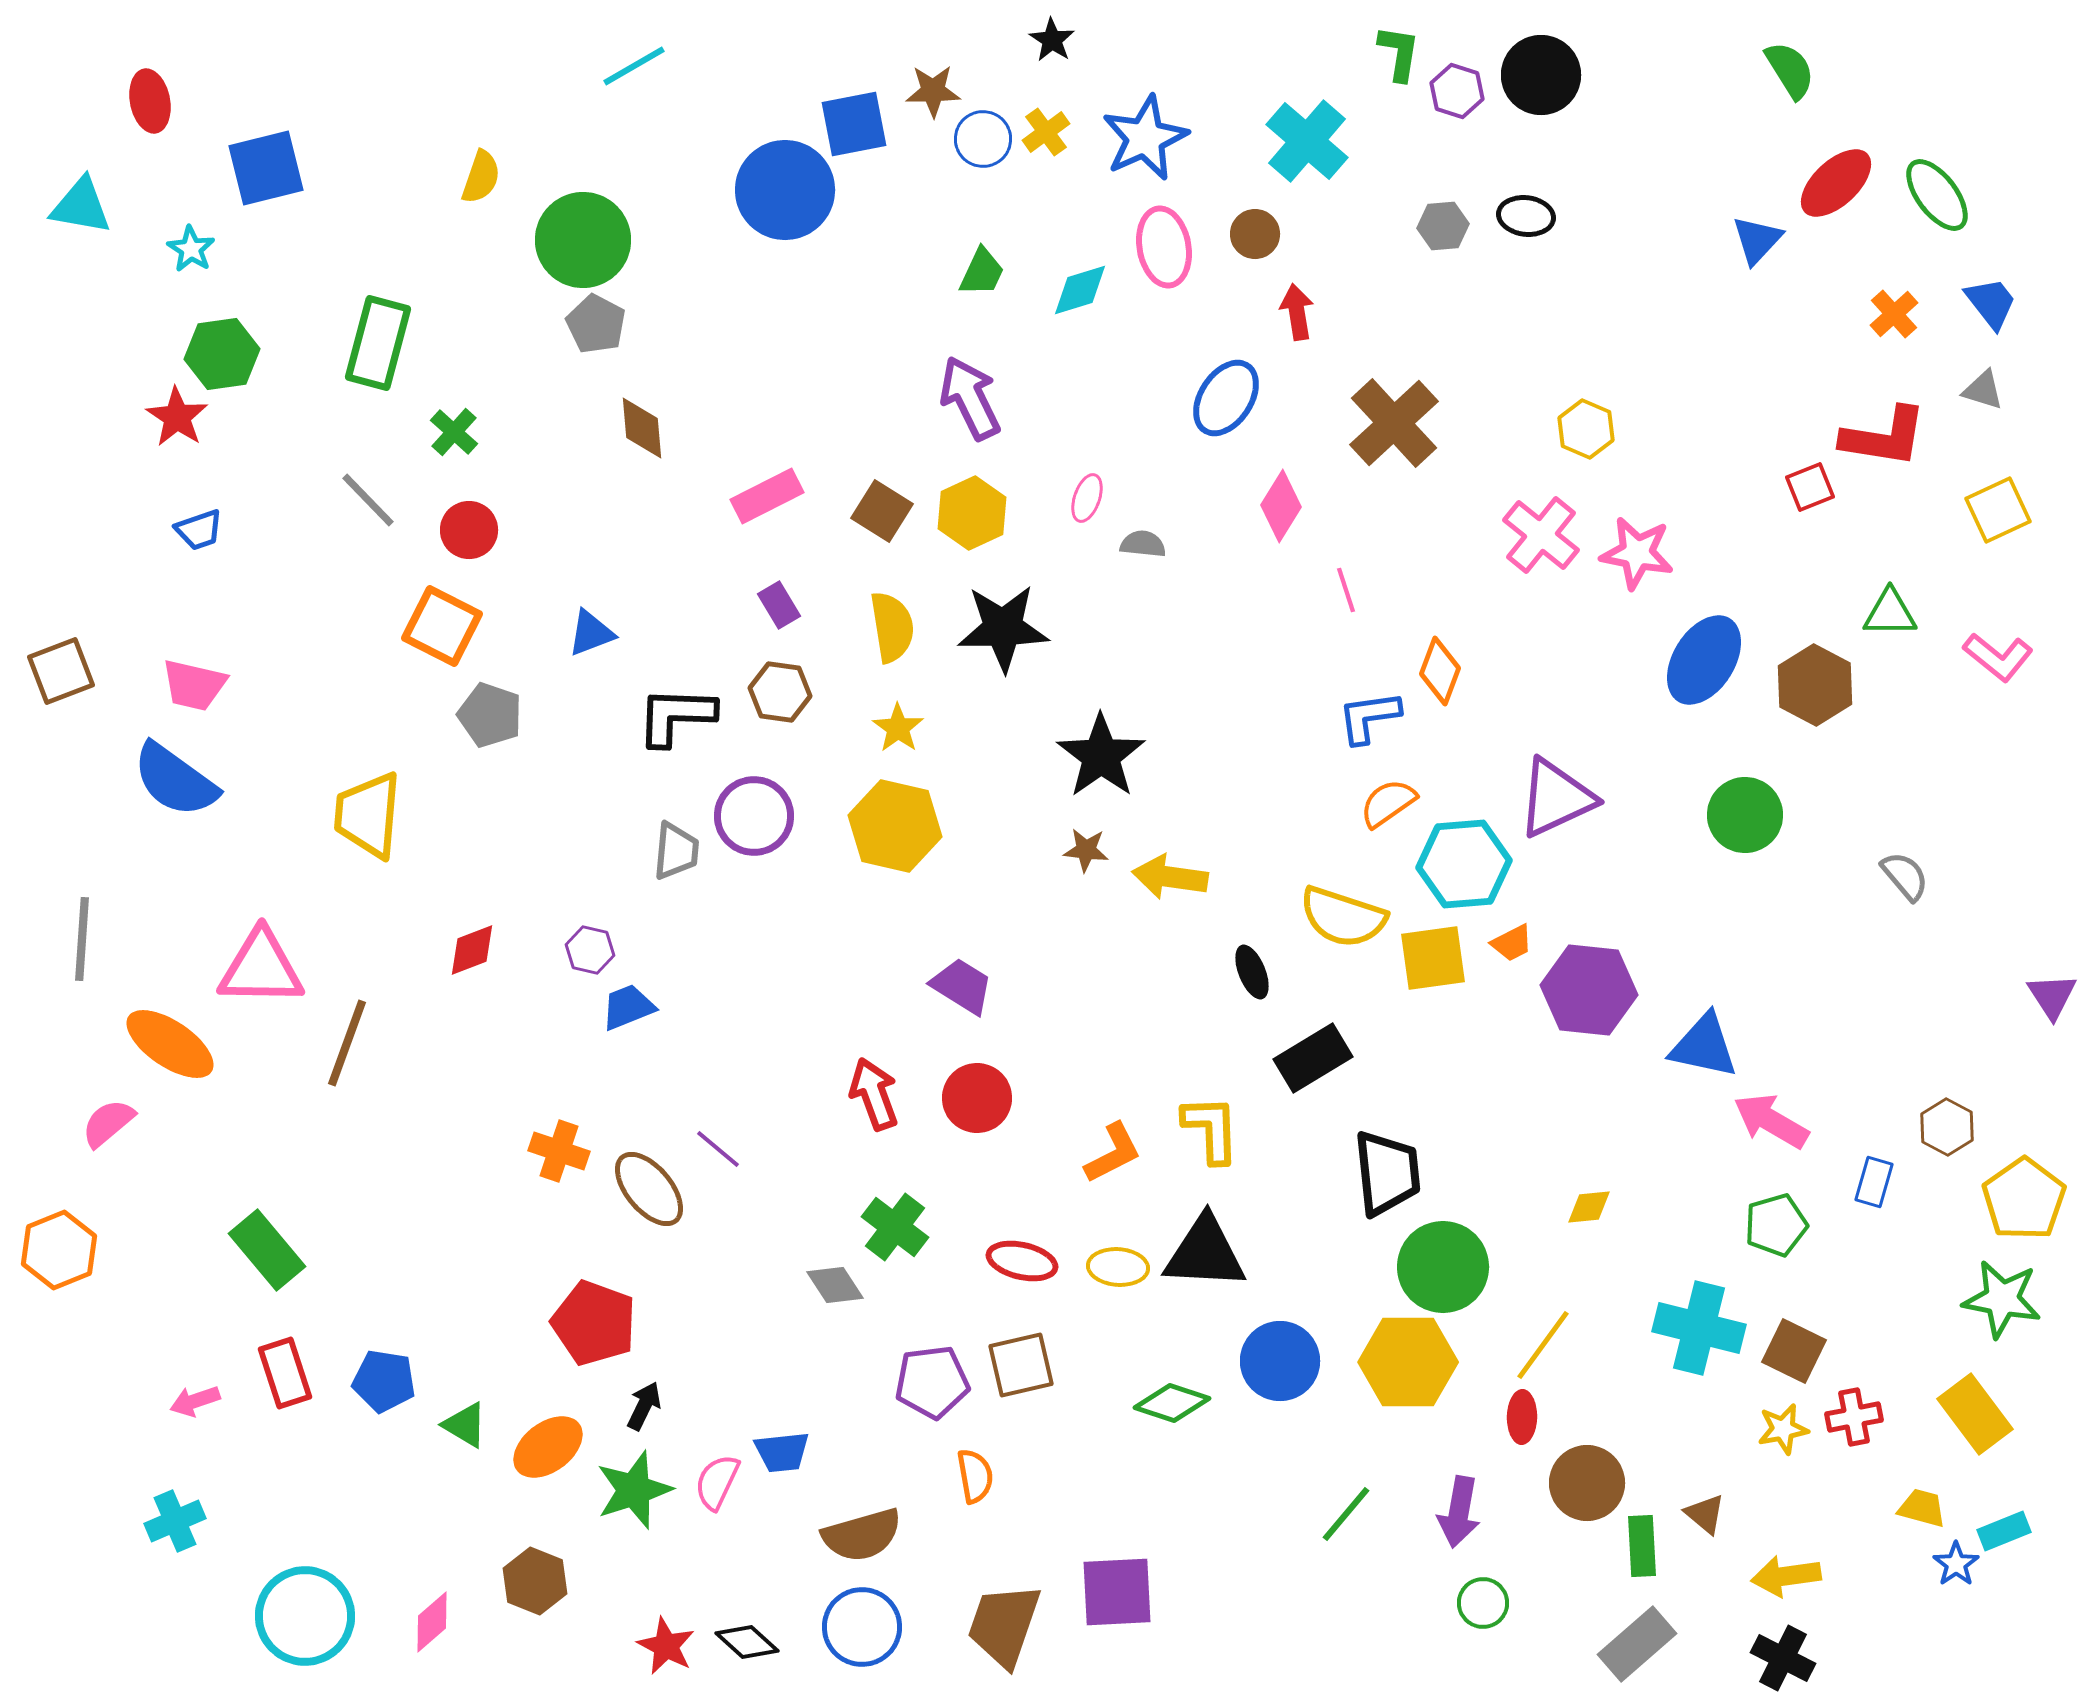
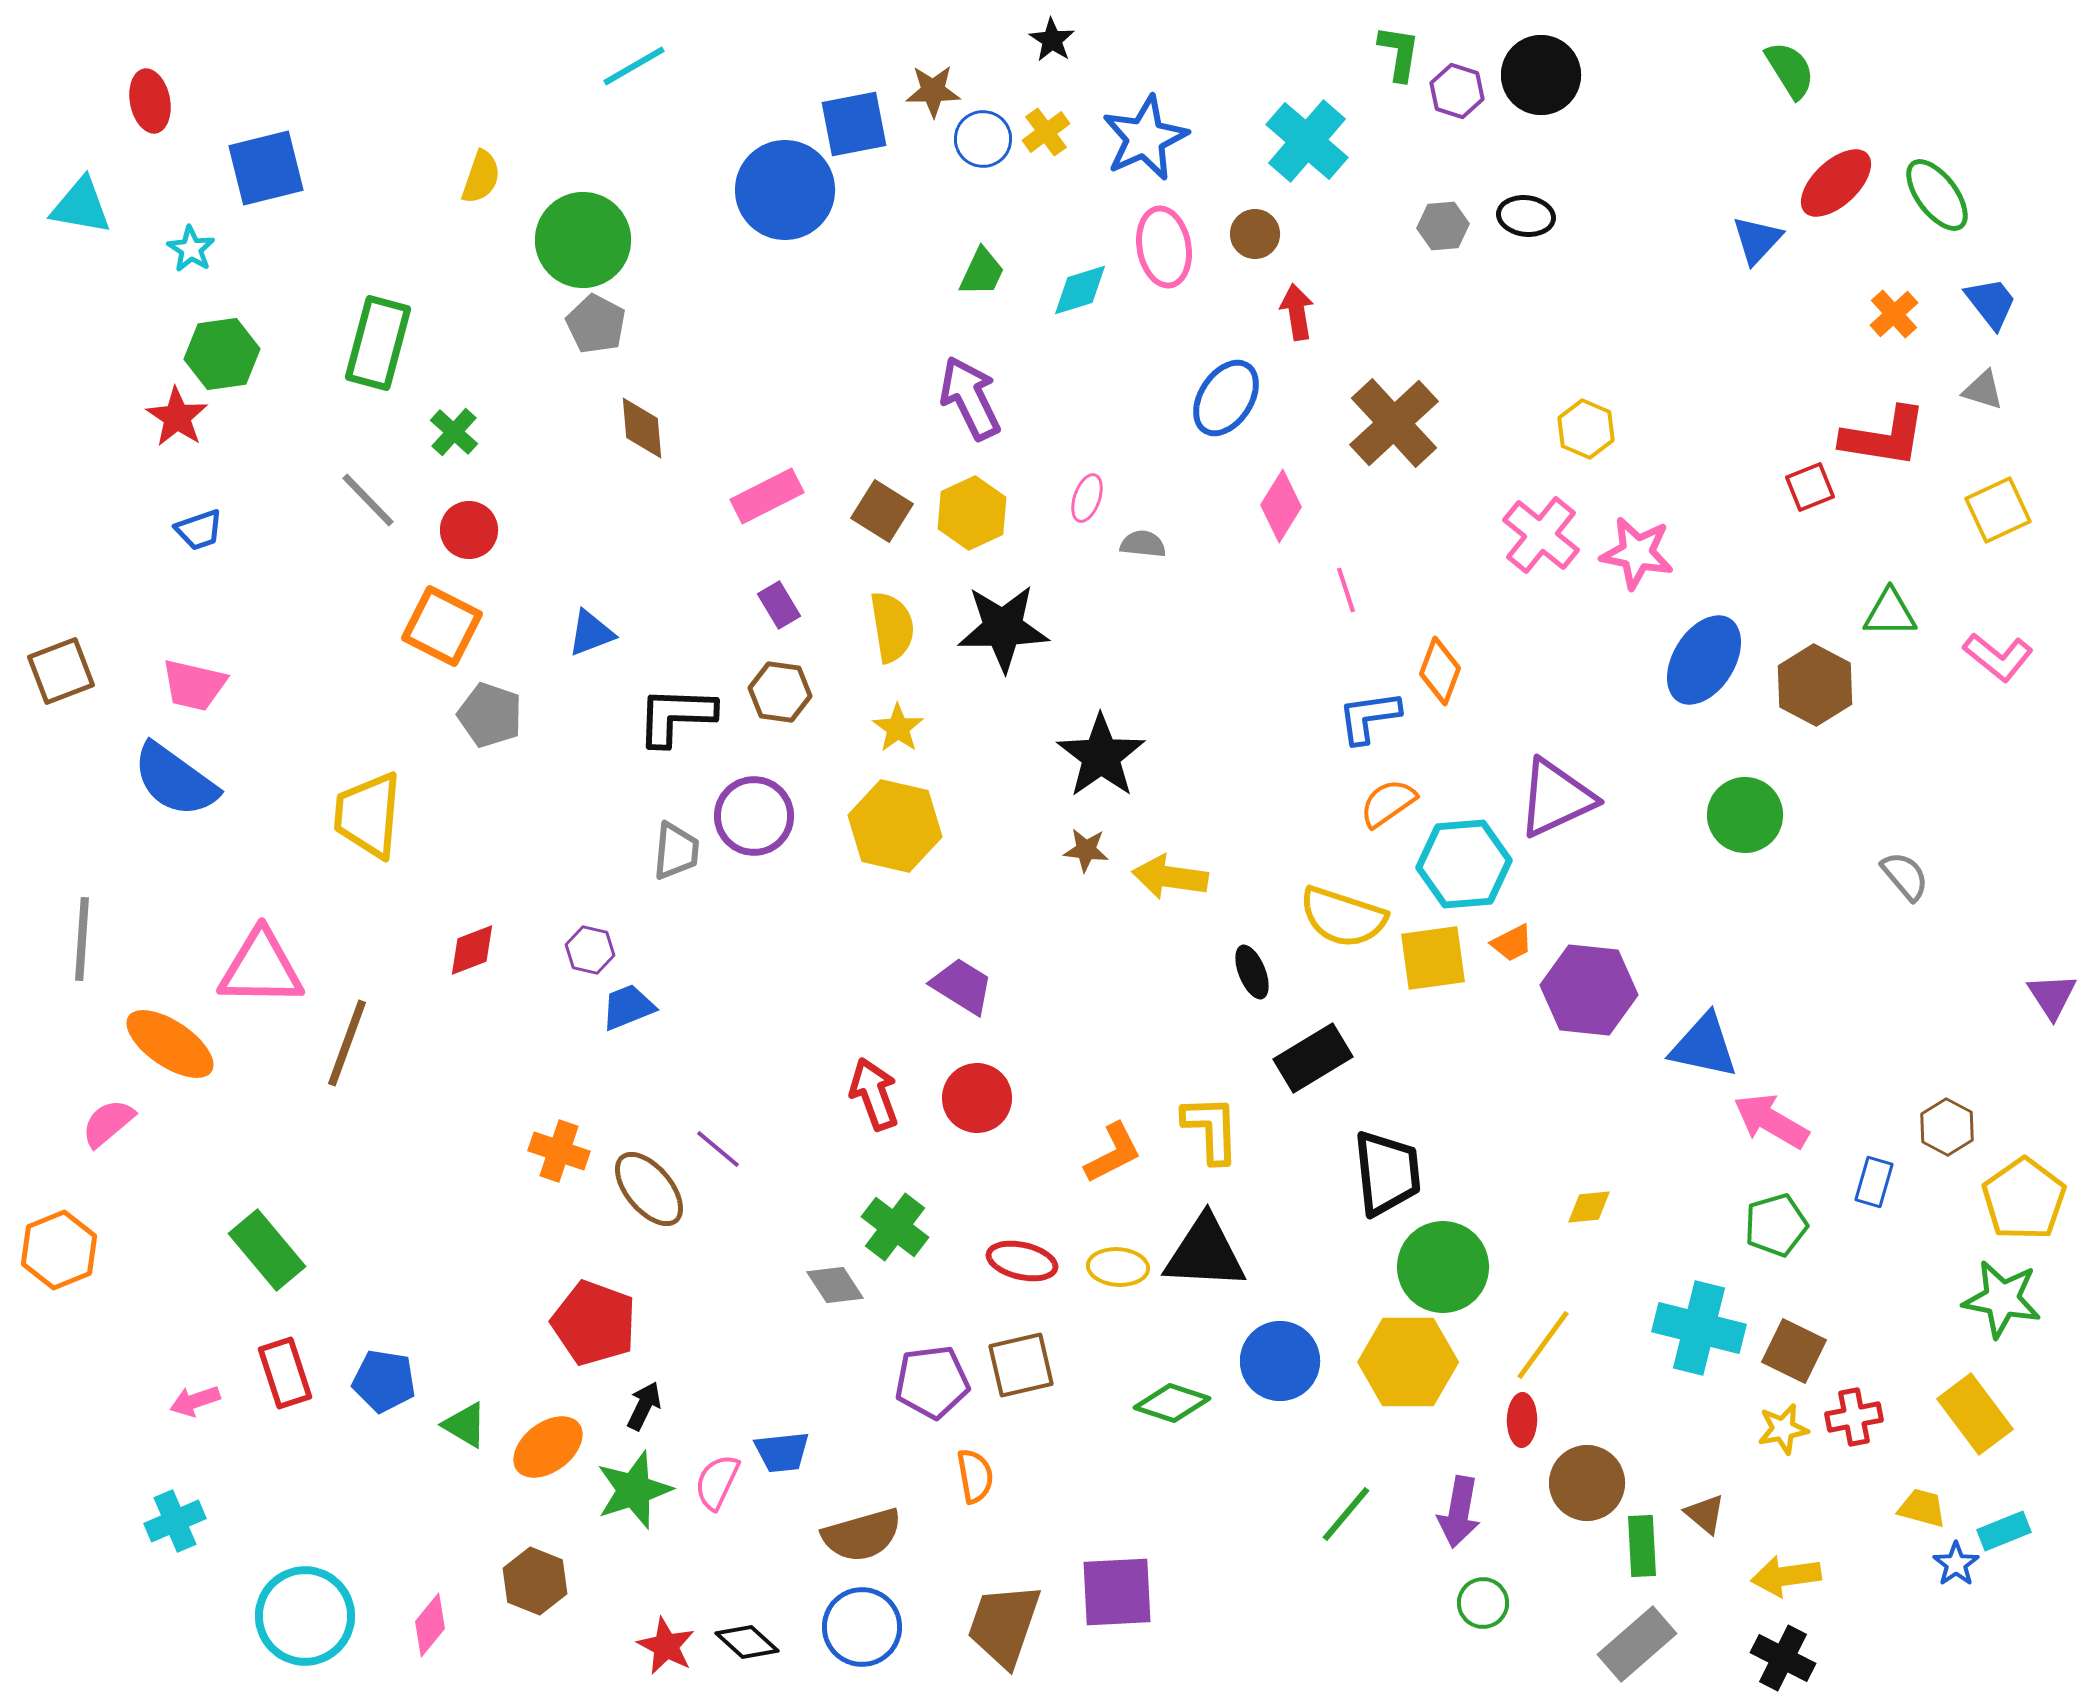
red ellipse at (1522, 1417): moved 3 px down
pink diamond at (432, 1622): moved 2 px left, 3 px down; rotated 10 degrees counterclockwise
